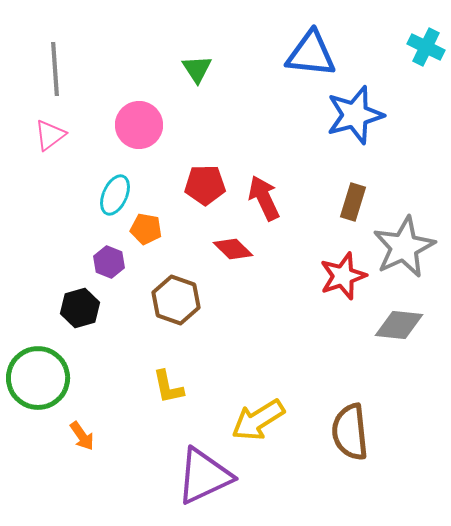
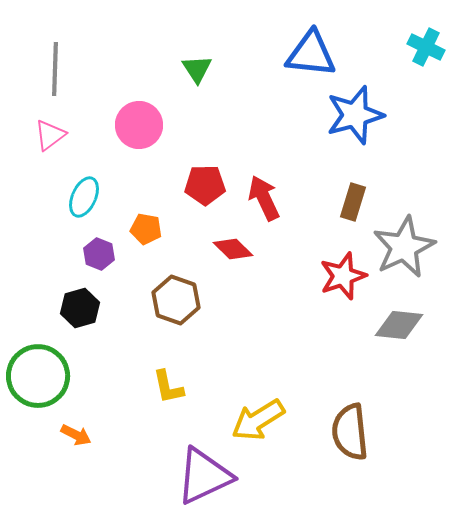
gray line: rotated 6 degrees clockwise
cyan ellipse: moved 31 px left, 2 px down
purple hexagon: moved 10 px left, 8 px up
green circle: moved 2 px up
orange arrow: moved 6 px left, 1 px up; rotated 28 degrees counterclockwise
